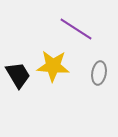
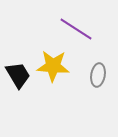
gray ellipse: moved 1 px left, 2 px down
